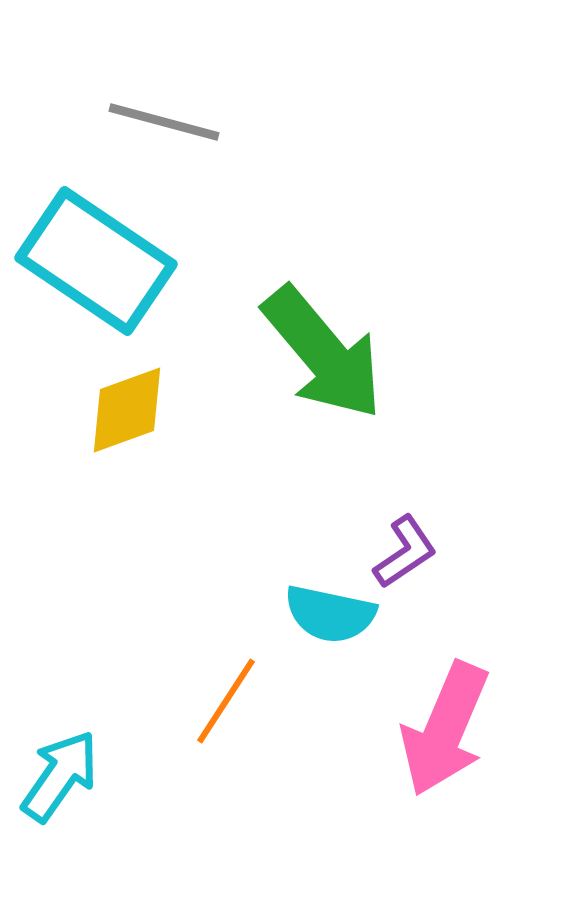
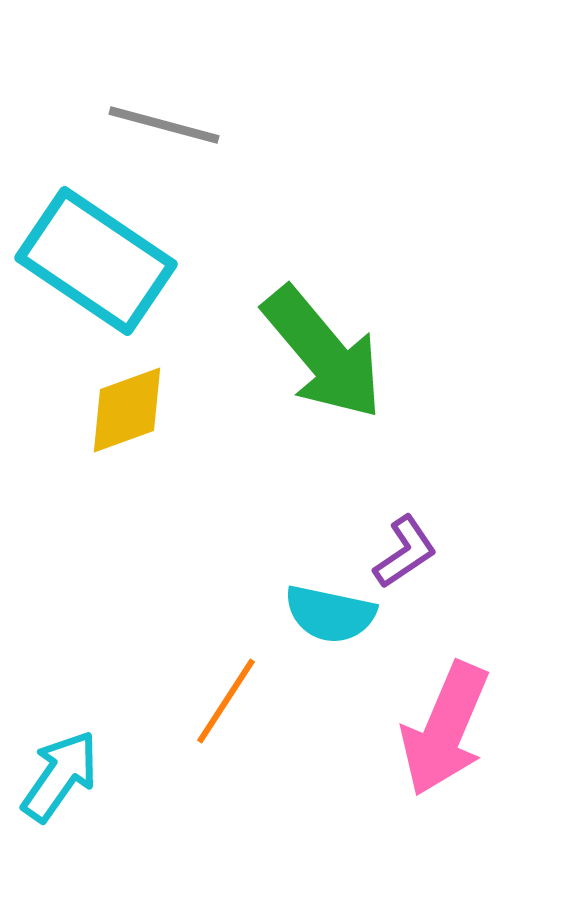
gray line: moved 3 px down
